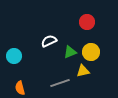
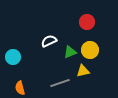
yellow circle: moved 1 px left, 2 px up
cyan circle: moved 1 px left, 1 px down
